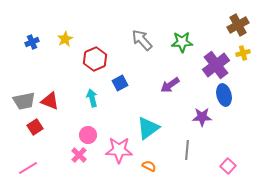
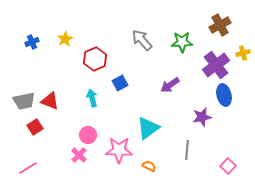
brown cross: moved 18 px left
purple star: rotated 12 degrees counterclockwise
